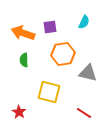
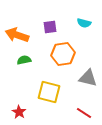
cyan semicircle: moved 1 px down; rotated 80 degrees clockwise
orange arrow: moved 6 px left, 2 px down
green semicircle: rotated 80 degrees clockwise
gray triangle: moved 5 px down
